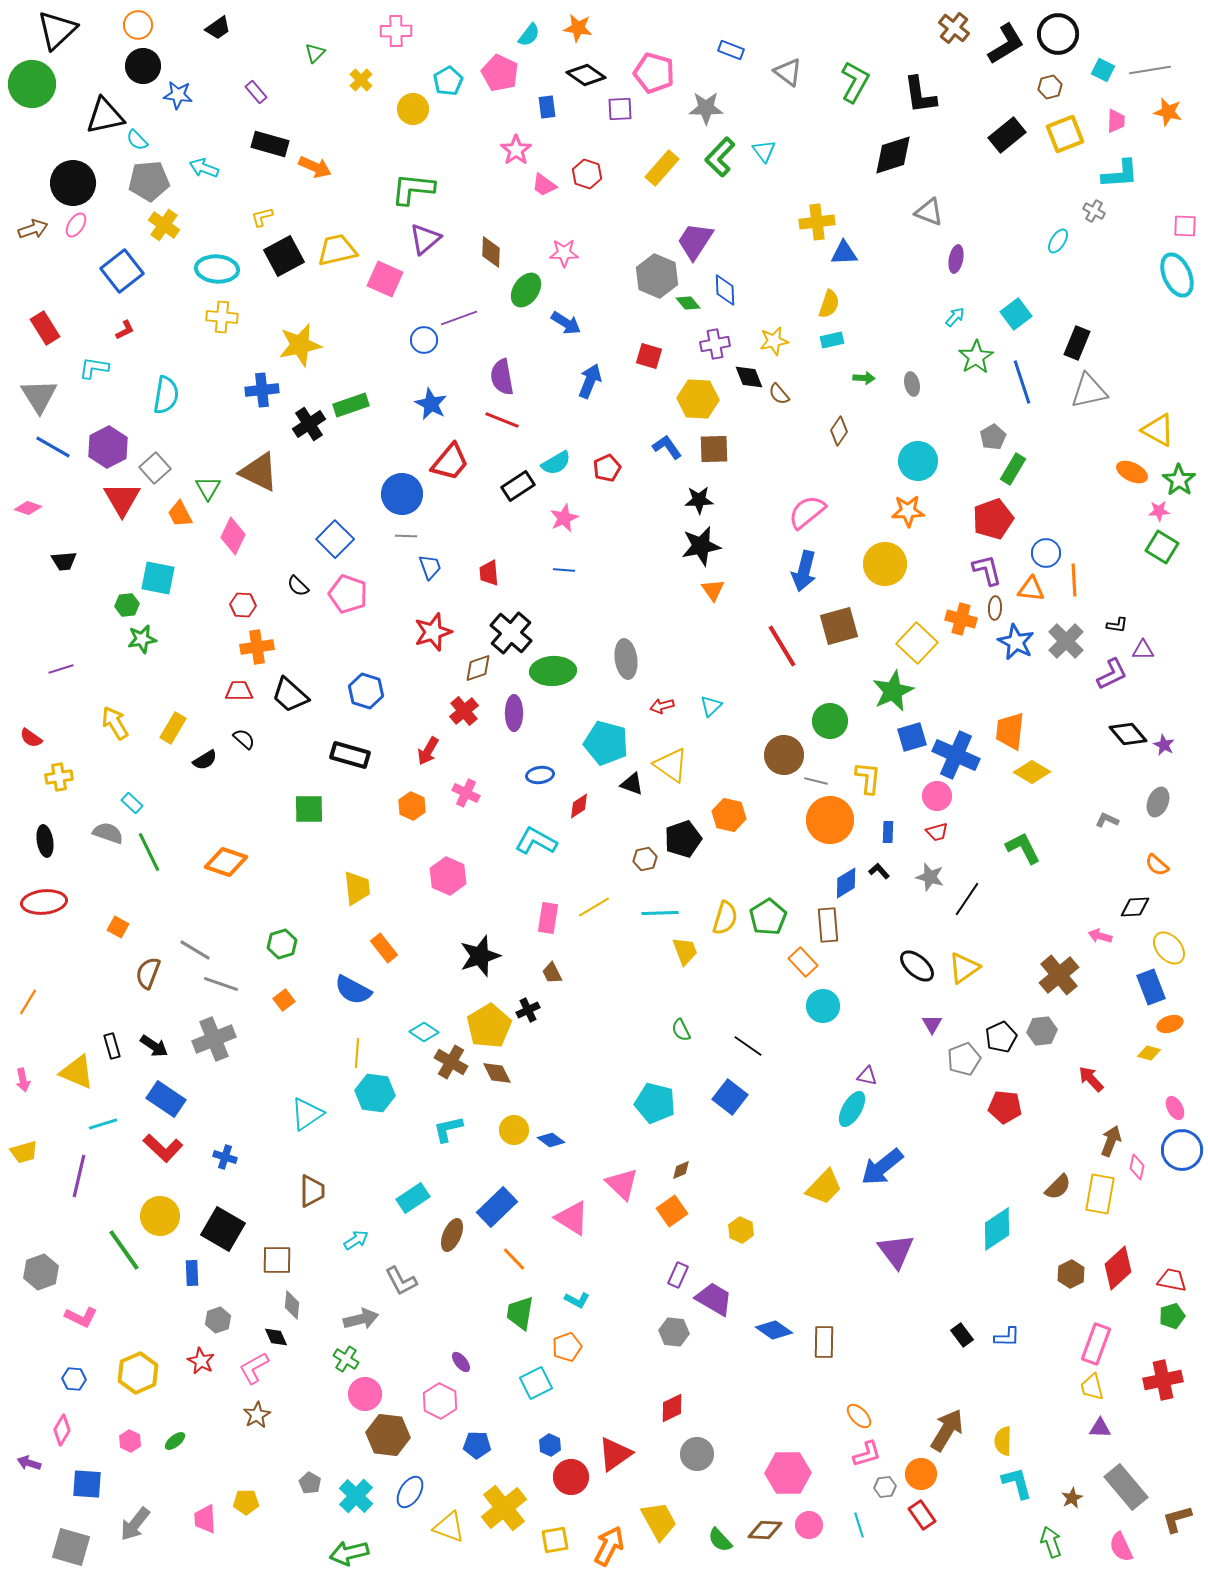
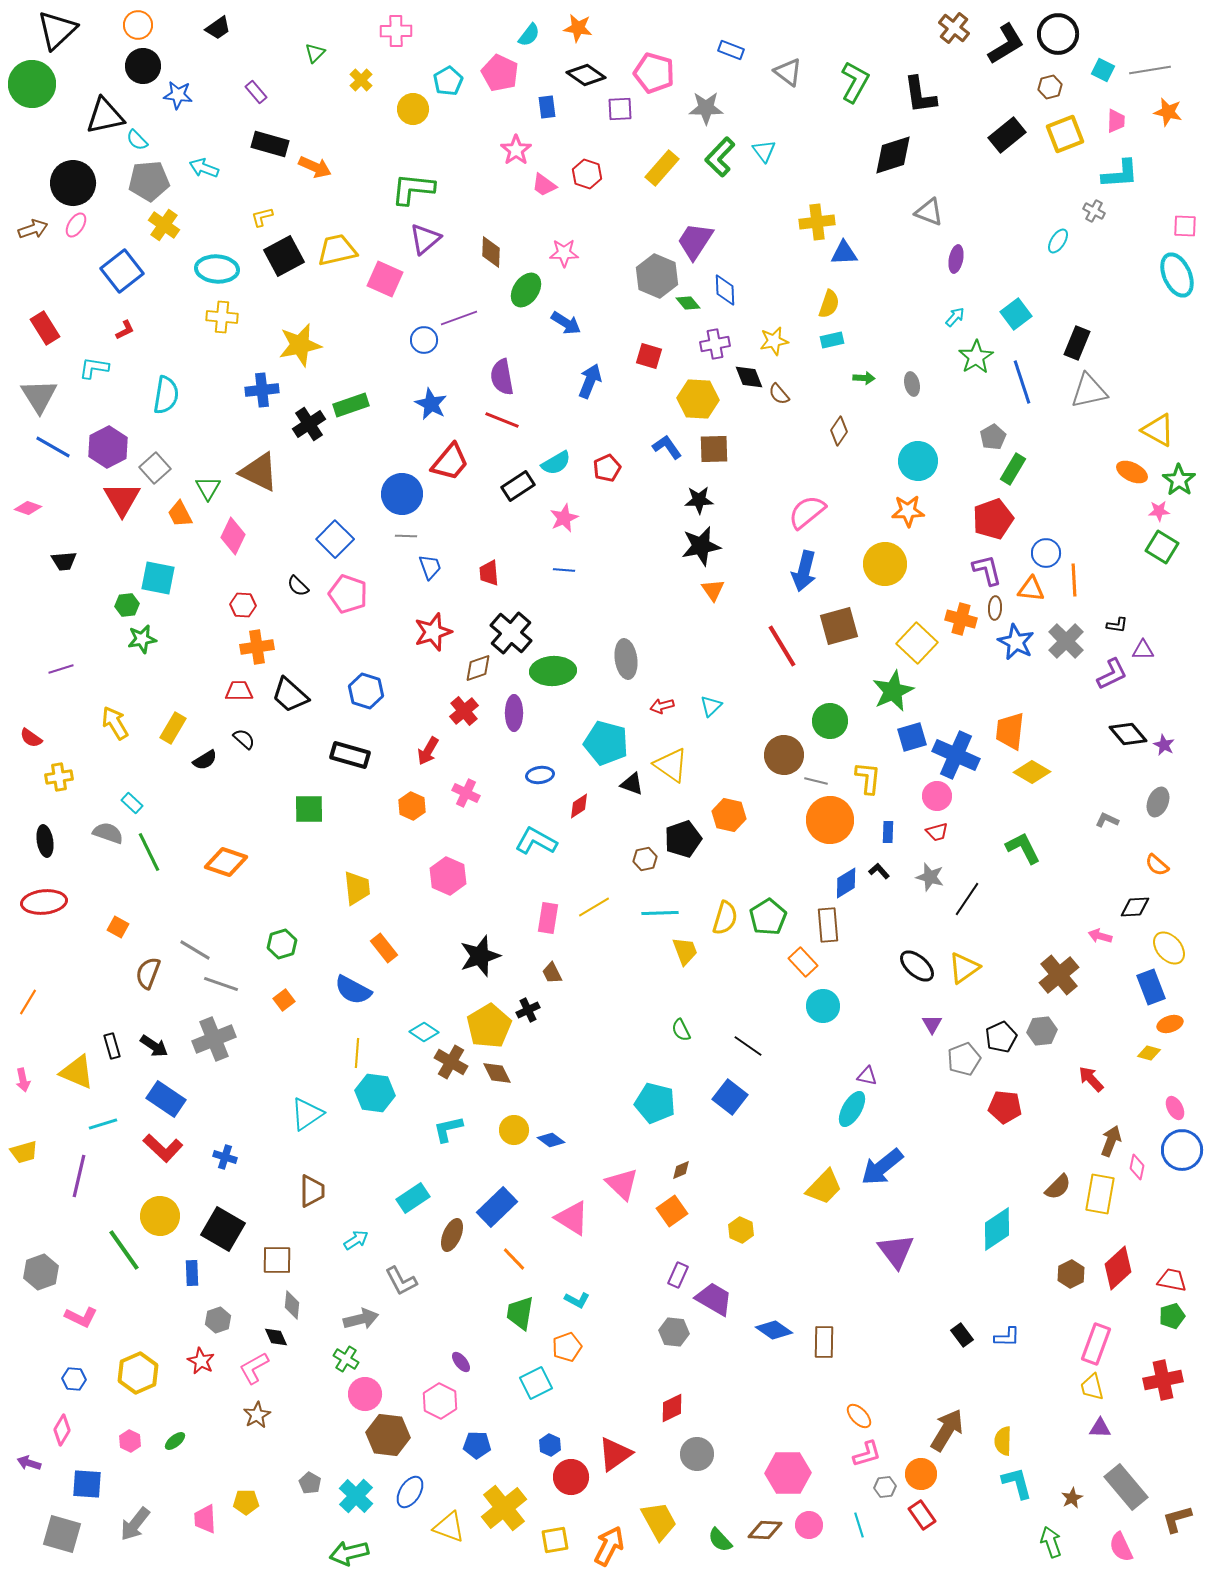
gray square at (71, 1547): moved 9 px left, 13 px up
